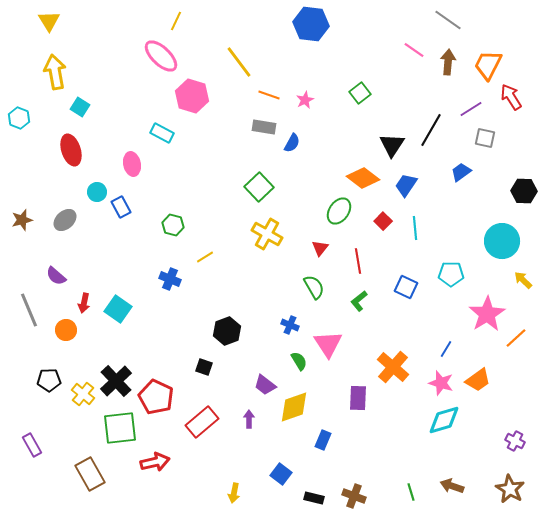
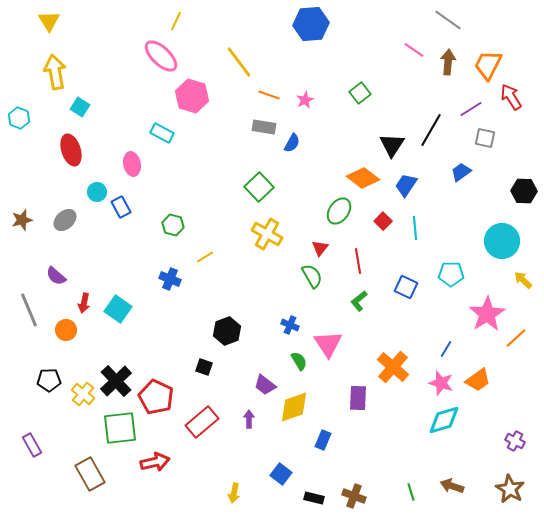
blue hexagon at (311, 24): rotated 12 degrees counterclockwise
green semicircle at (314, 287): moved 2 px left, 11 px up
